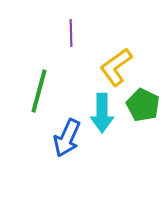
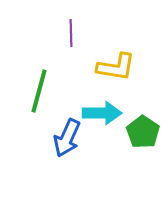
yellow L-shape: rotated 135 degrees counterclockwise
green pentagon: moved 27 px down; rotated 8 degrees clockwise
cyan arrow: rotated 90 degrees counterclockwise
